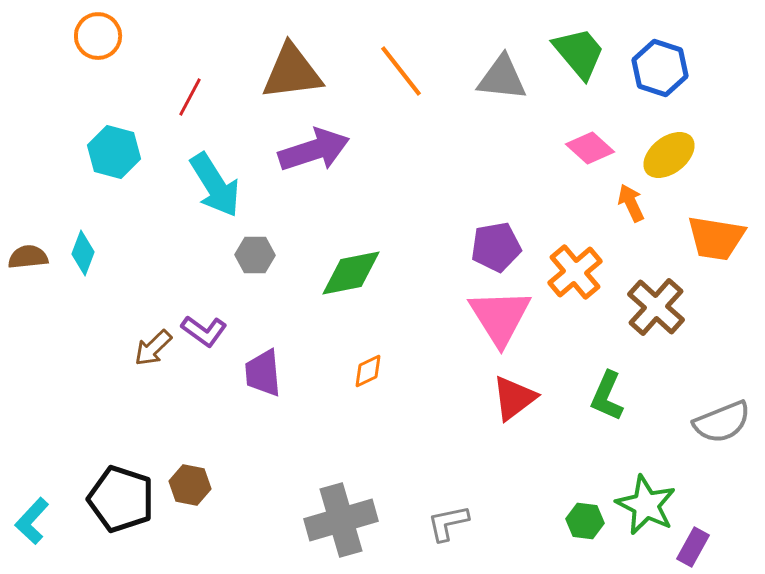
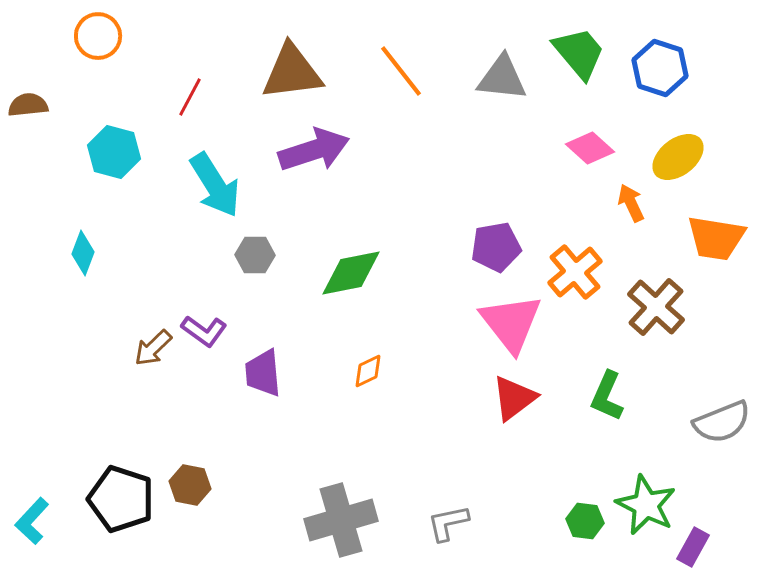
yellow ellipse: moved 9 px right, 2 px down
brown semicircle: moved 152 px up
pink triangle: moved 11 px right, 6 px down; rotated 6 degrees counterclockwise
